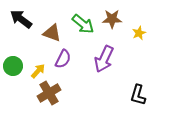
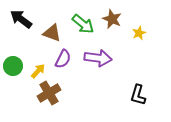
brown star: rotated 24 degrees clockwise
purple arrow: moved 6 px left, 1 px up; rotated 108 degrees counterclockwise
